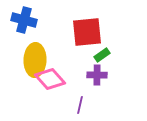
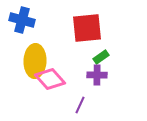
blue cross: moved 2 px left
red square: moved 4 px up
green rectangle: moved 1 px left, 2 px down
yellow ellipse: moved 1 px down
purple line: rotated 12 degrees clockwise
